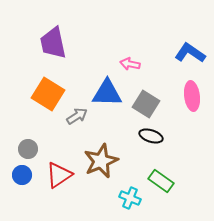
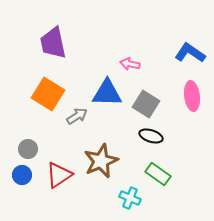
green rectangle: moved 3 px left, 7 px up
